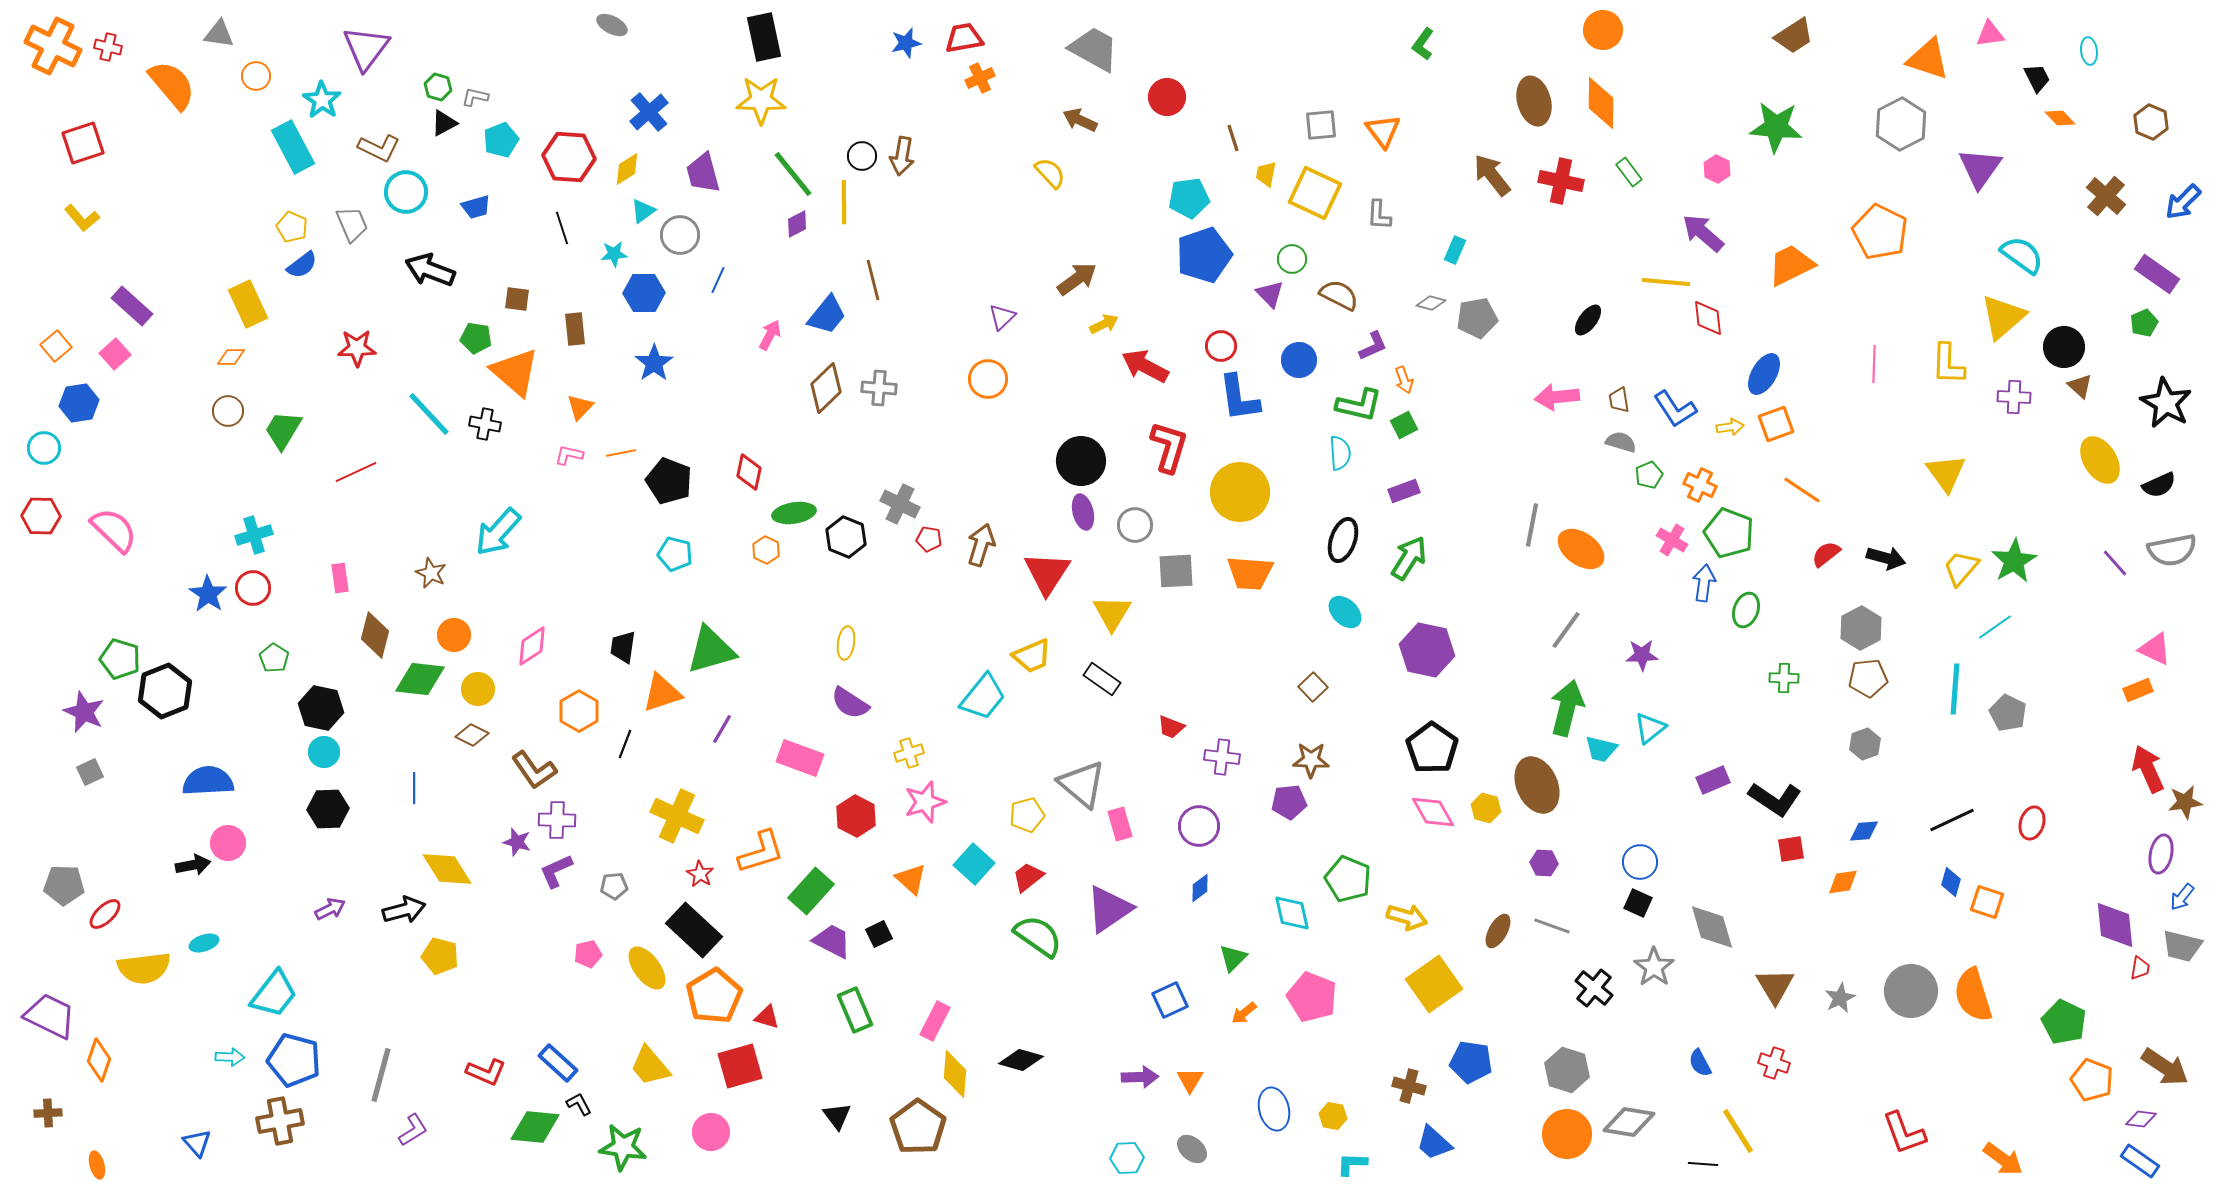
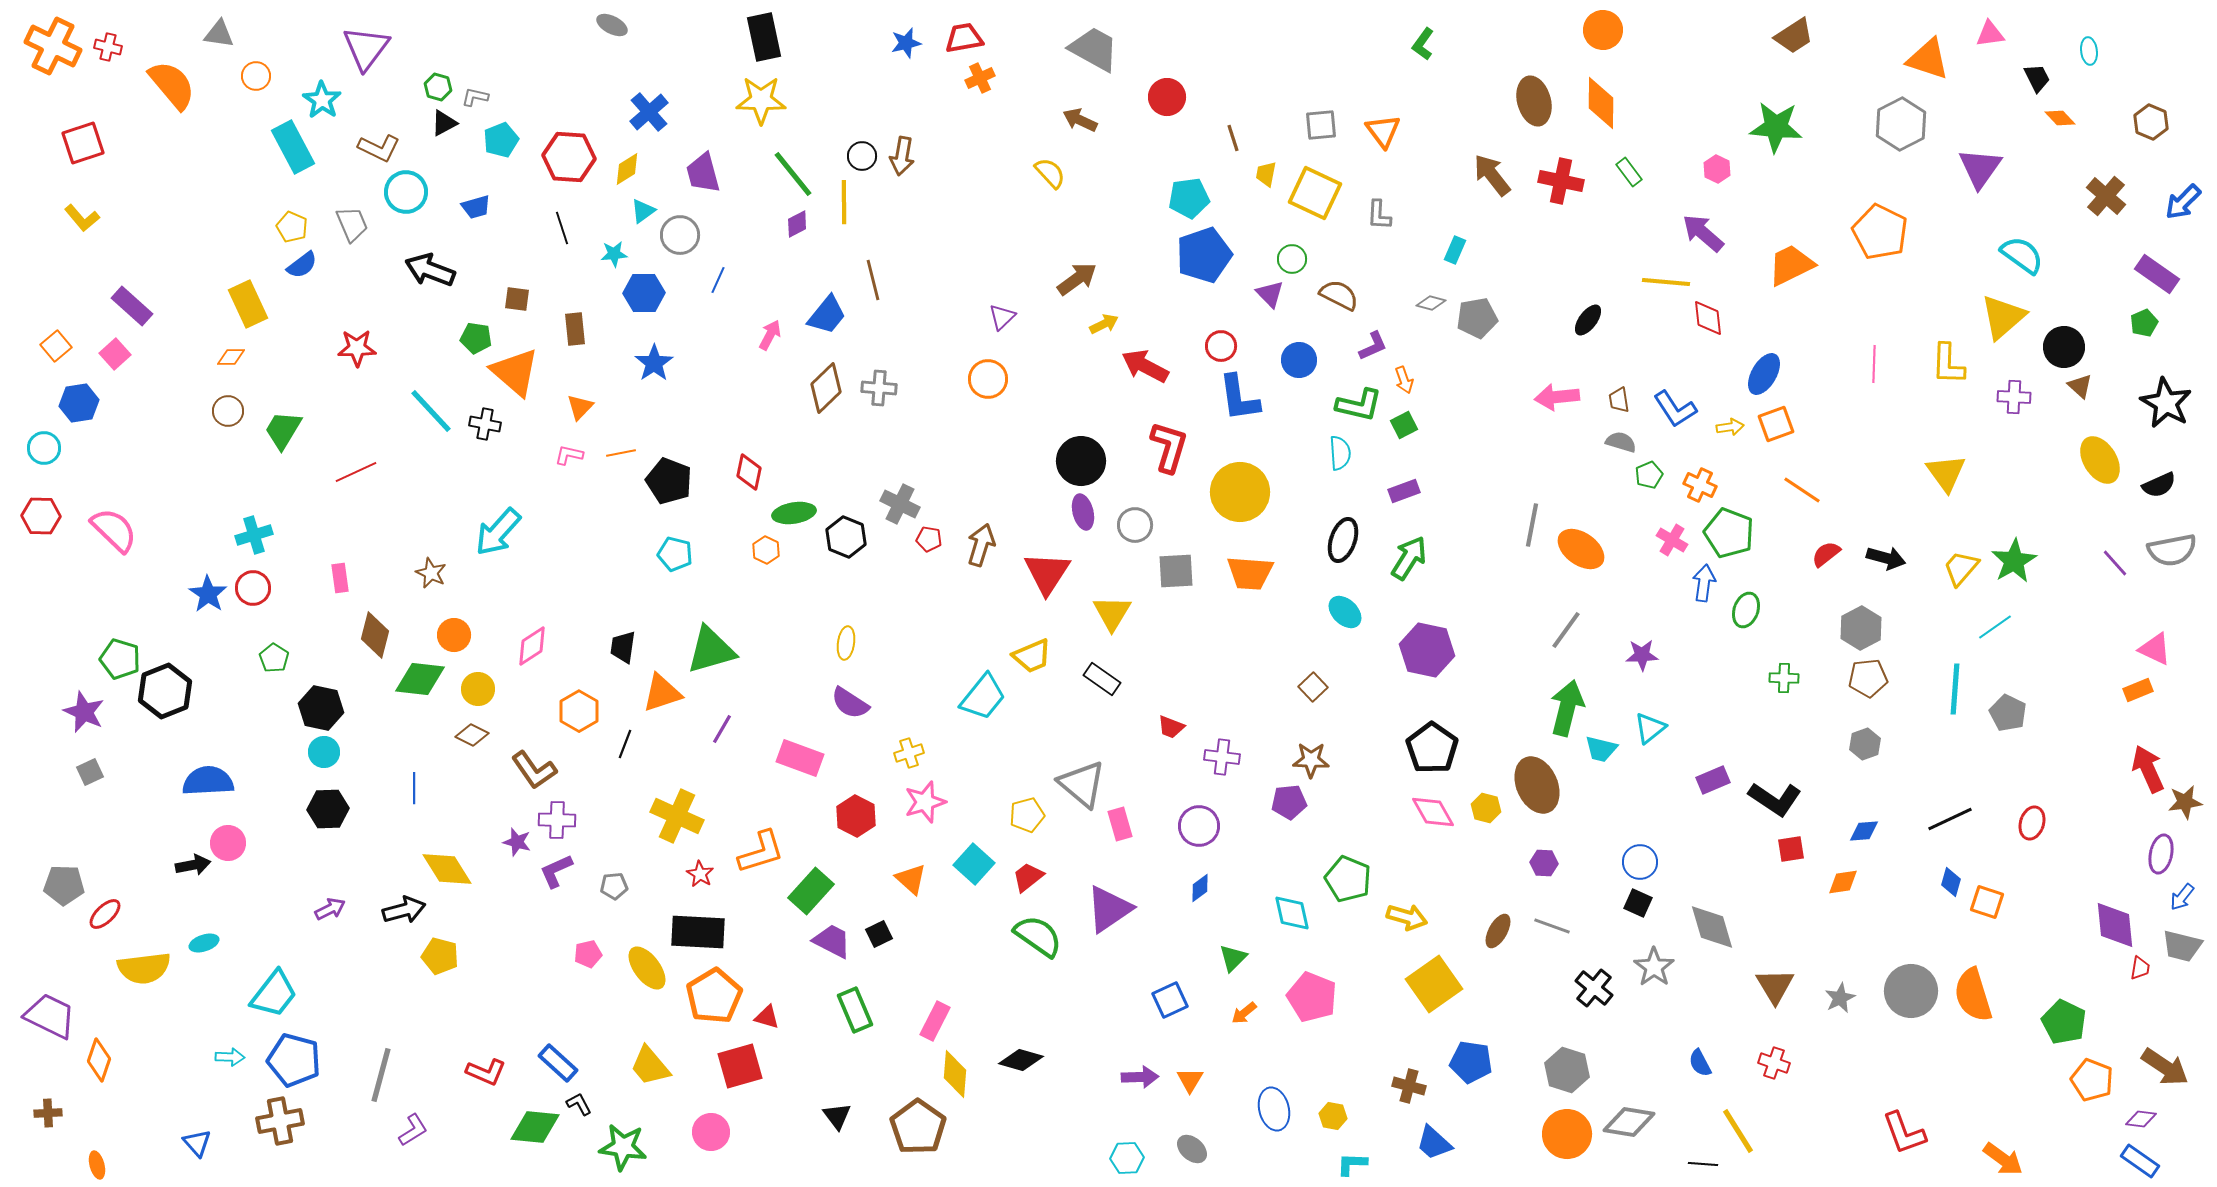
cyan line at (429, 414): moved 2 px right, 3 px up
black line at (1952, 820): moved 2 px left, 1 px up
black rectangle at (694, 930): moved 4 px right, 2 px down; rotated 40 degrees counterclockwise
